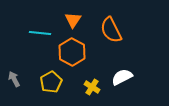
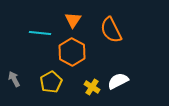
white semicircle: moved 4 px left, 4 px down
